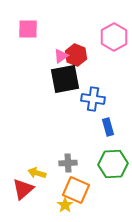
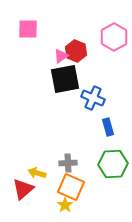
red hexagon: moved 4 px up
blue cross: moved 1 px up; rotated 15 degrees clockwise
orange square: moved 5 px left, 3 px up
